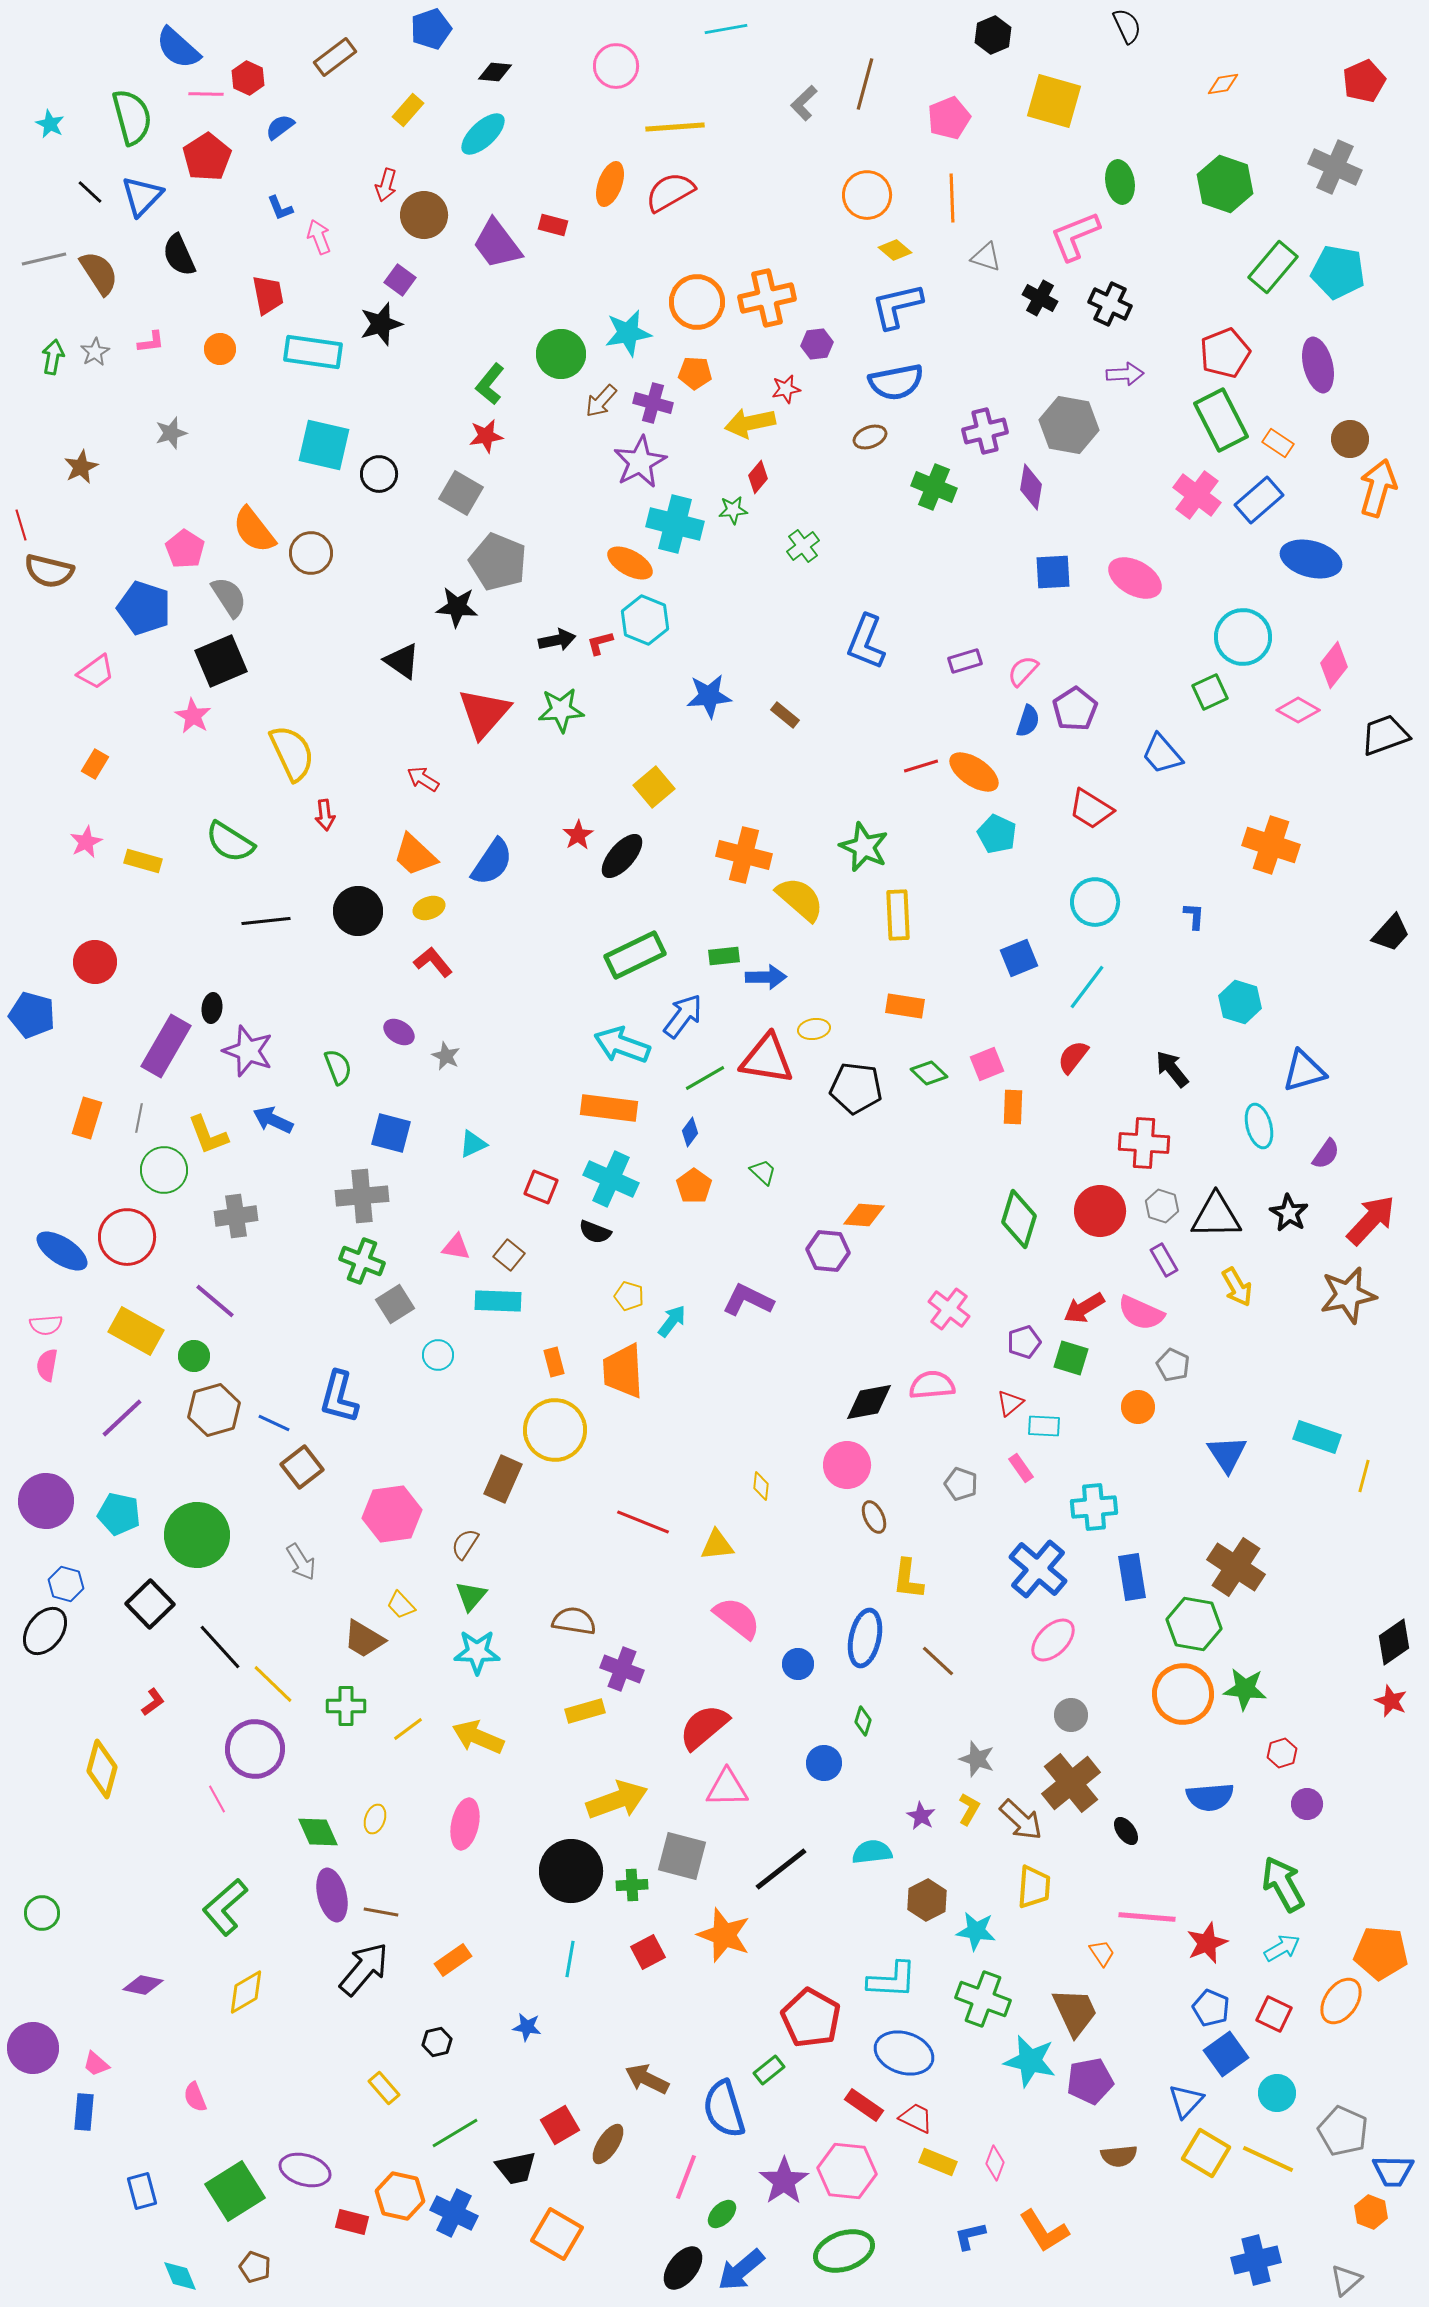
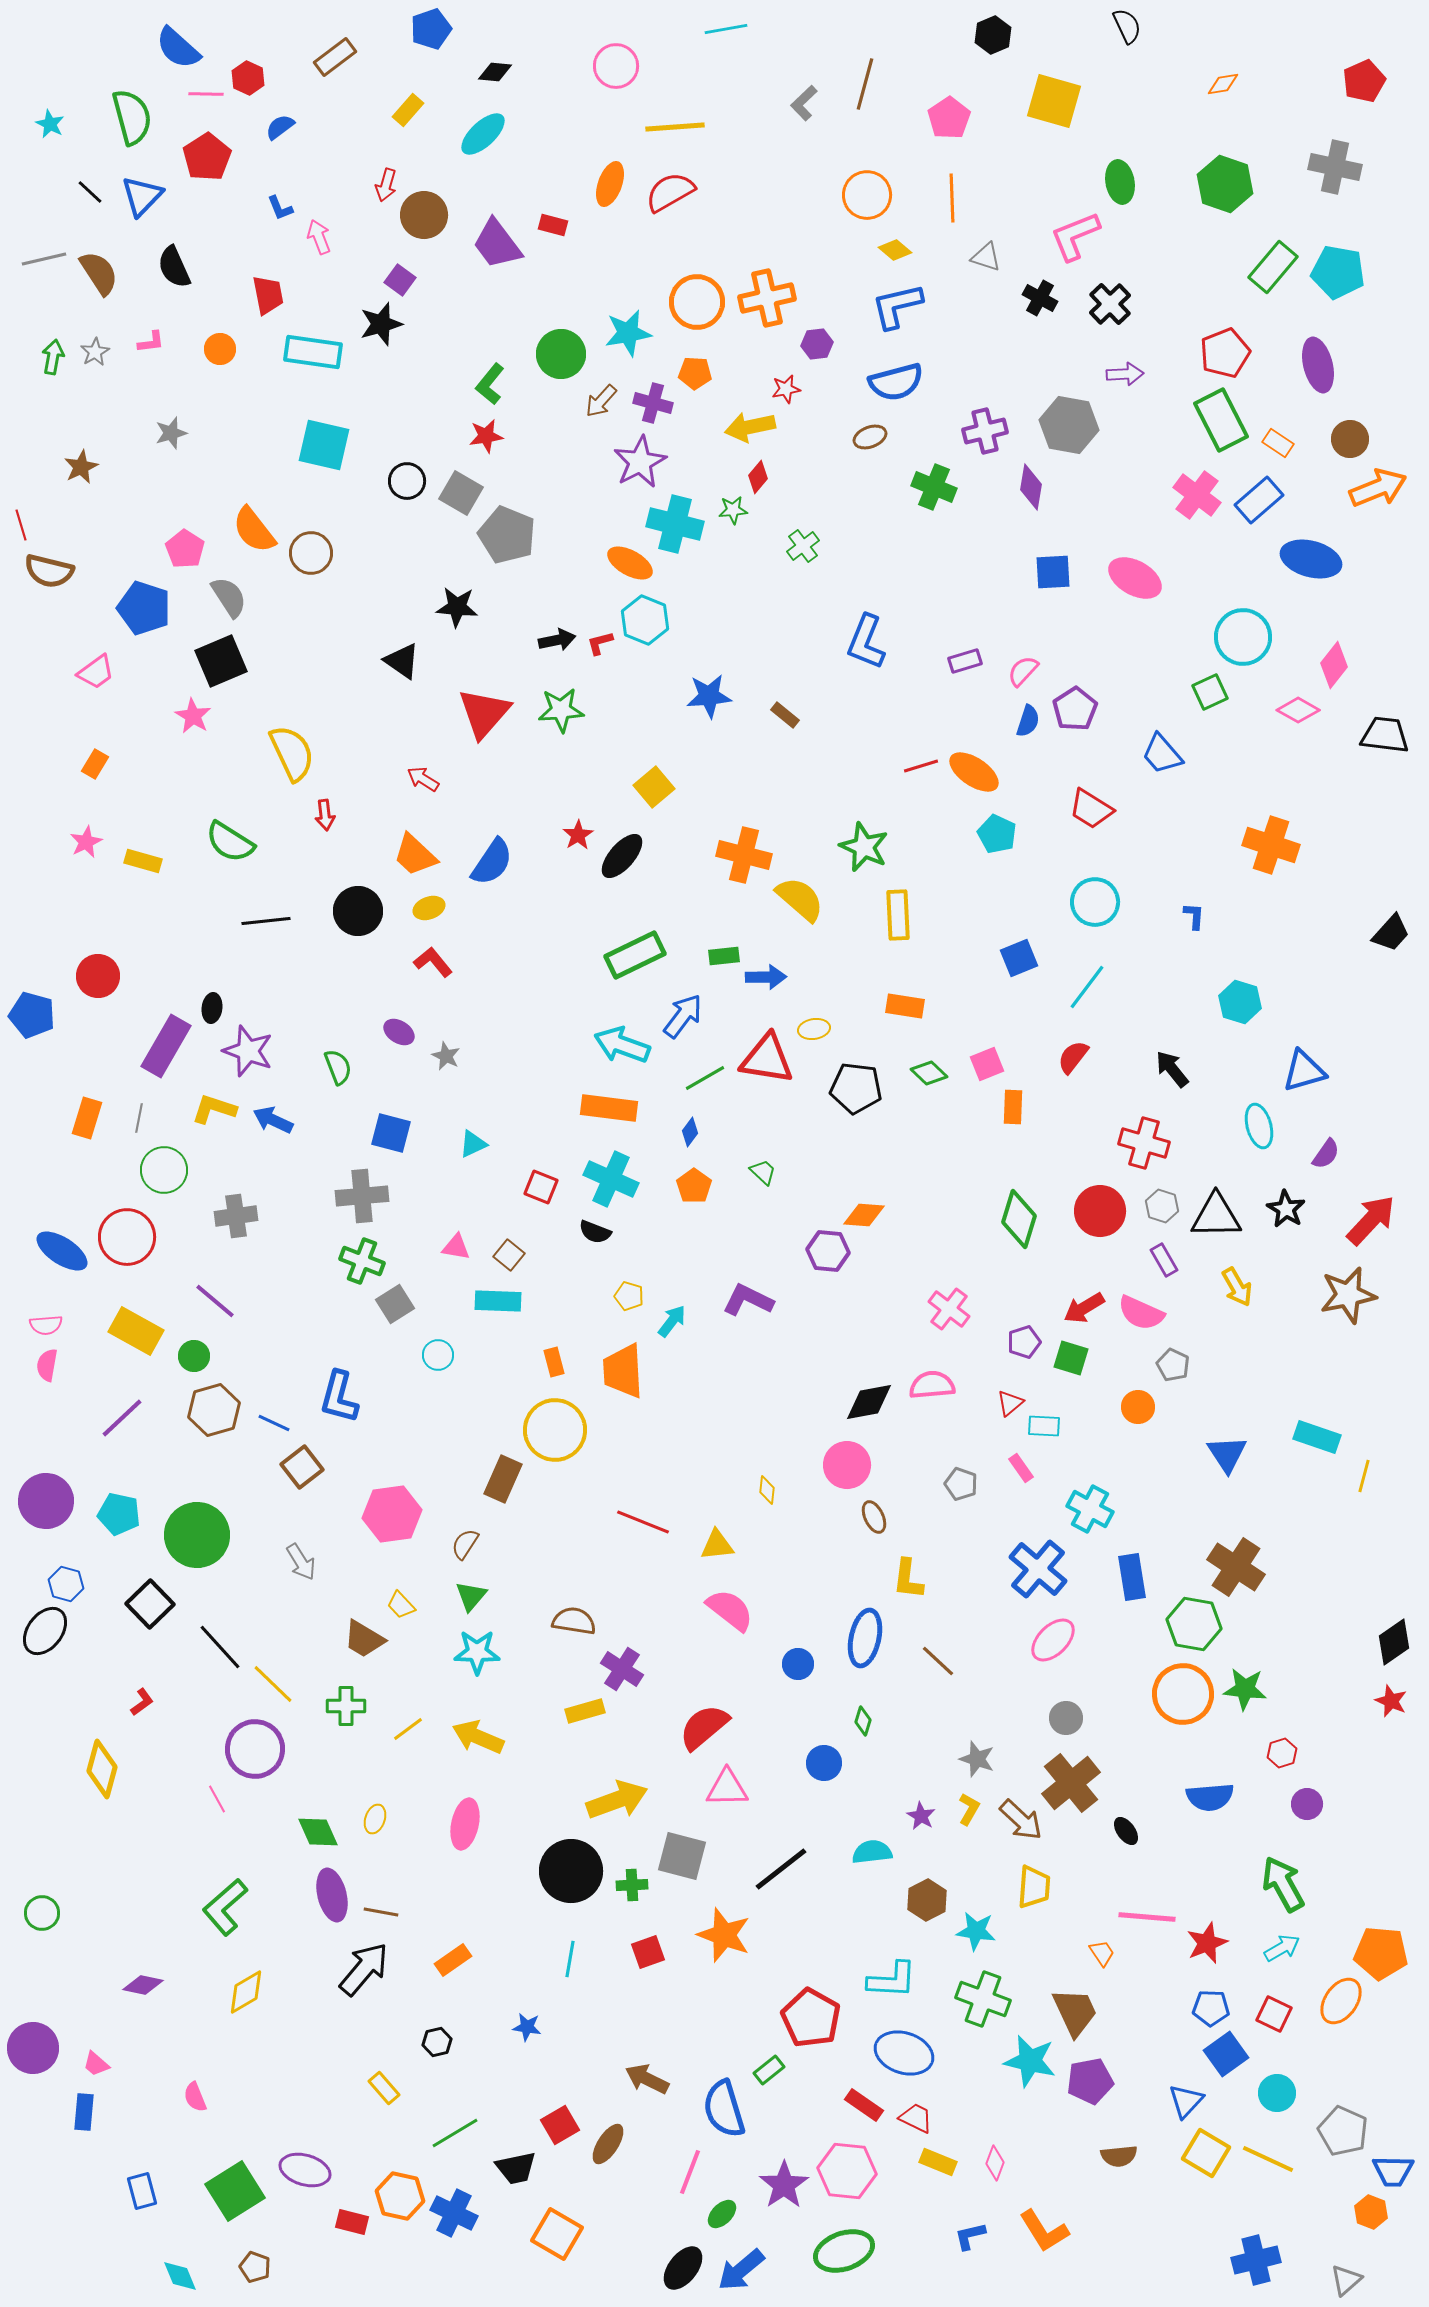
pink pentagon at (949, 118): rotated 12 degrees counterclockwise
gray cross at (1335, 167): rotated 12 degrees counterclockwise
black semicircle at (179, 255): moved 5 px left, 12 px down
black cross at (1110, 304): rotated 21 degrees clockwise
blue semicircle at (896, 382): rotated 4 degrees counterclockwise
yellow arrow at (750, 423): moved 4 px down
black circle at (379, 474): moved 28 px right, 7 px down
orange arrow at (1378, 488): rotated 52 degrees clockwise
gray pentagon at (498, 562): moved 9 px right, 27 px up
black trapezoid at (1385, 735): rotated 27 degrees clockwise
red circle at (95, 962): moved 3 px right, 14 px down
yellow L-shape at (208, 1135): moved 6 px right, 26 px up; rotated 129 degrees clockwise
red cross at (1144, 1143): rotated 12 degrees clockwise
black star at (1289, 1213): moved 3 px left, 4 px up
yellow diamond at (761, 1486): moved 6 px right, 4 px down
cyan cross at (1094, 1507): moved 4 px left, 2 px down; rotated 33 degrees clockwise
pink semicircle at (737, 1618): moved 7 px left, 8 px up
purple cross at (622, 1669): rotated 12 degrees clockwise
red L-shape at (153, 1702): moved 11 px left
gray circle at (1071, 1715): moved 5 px left, 3 px down
red square at (648, 1952): rotated 8 degrees clockwise
blue pentagon at (1211, 2008): rotated 21 degrees counterclockwise
pink line at (686, 2177): moved 4 px right, 5 px up
purple star at (784, 2181): moved 4 px down
